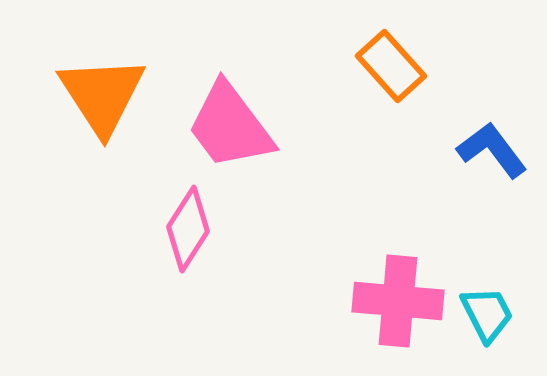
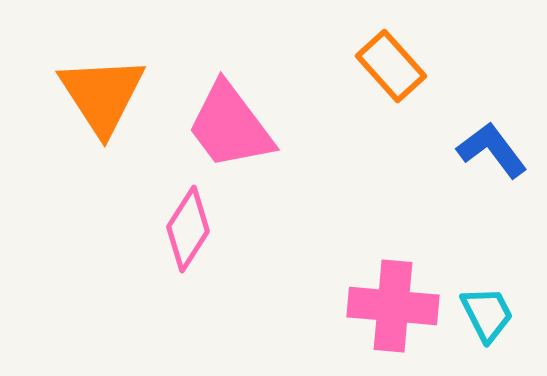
pink cross: moved 5 px left, 5 px down
